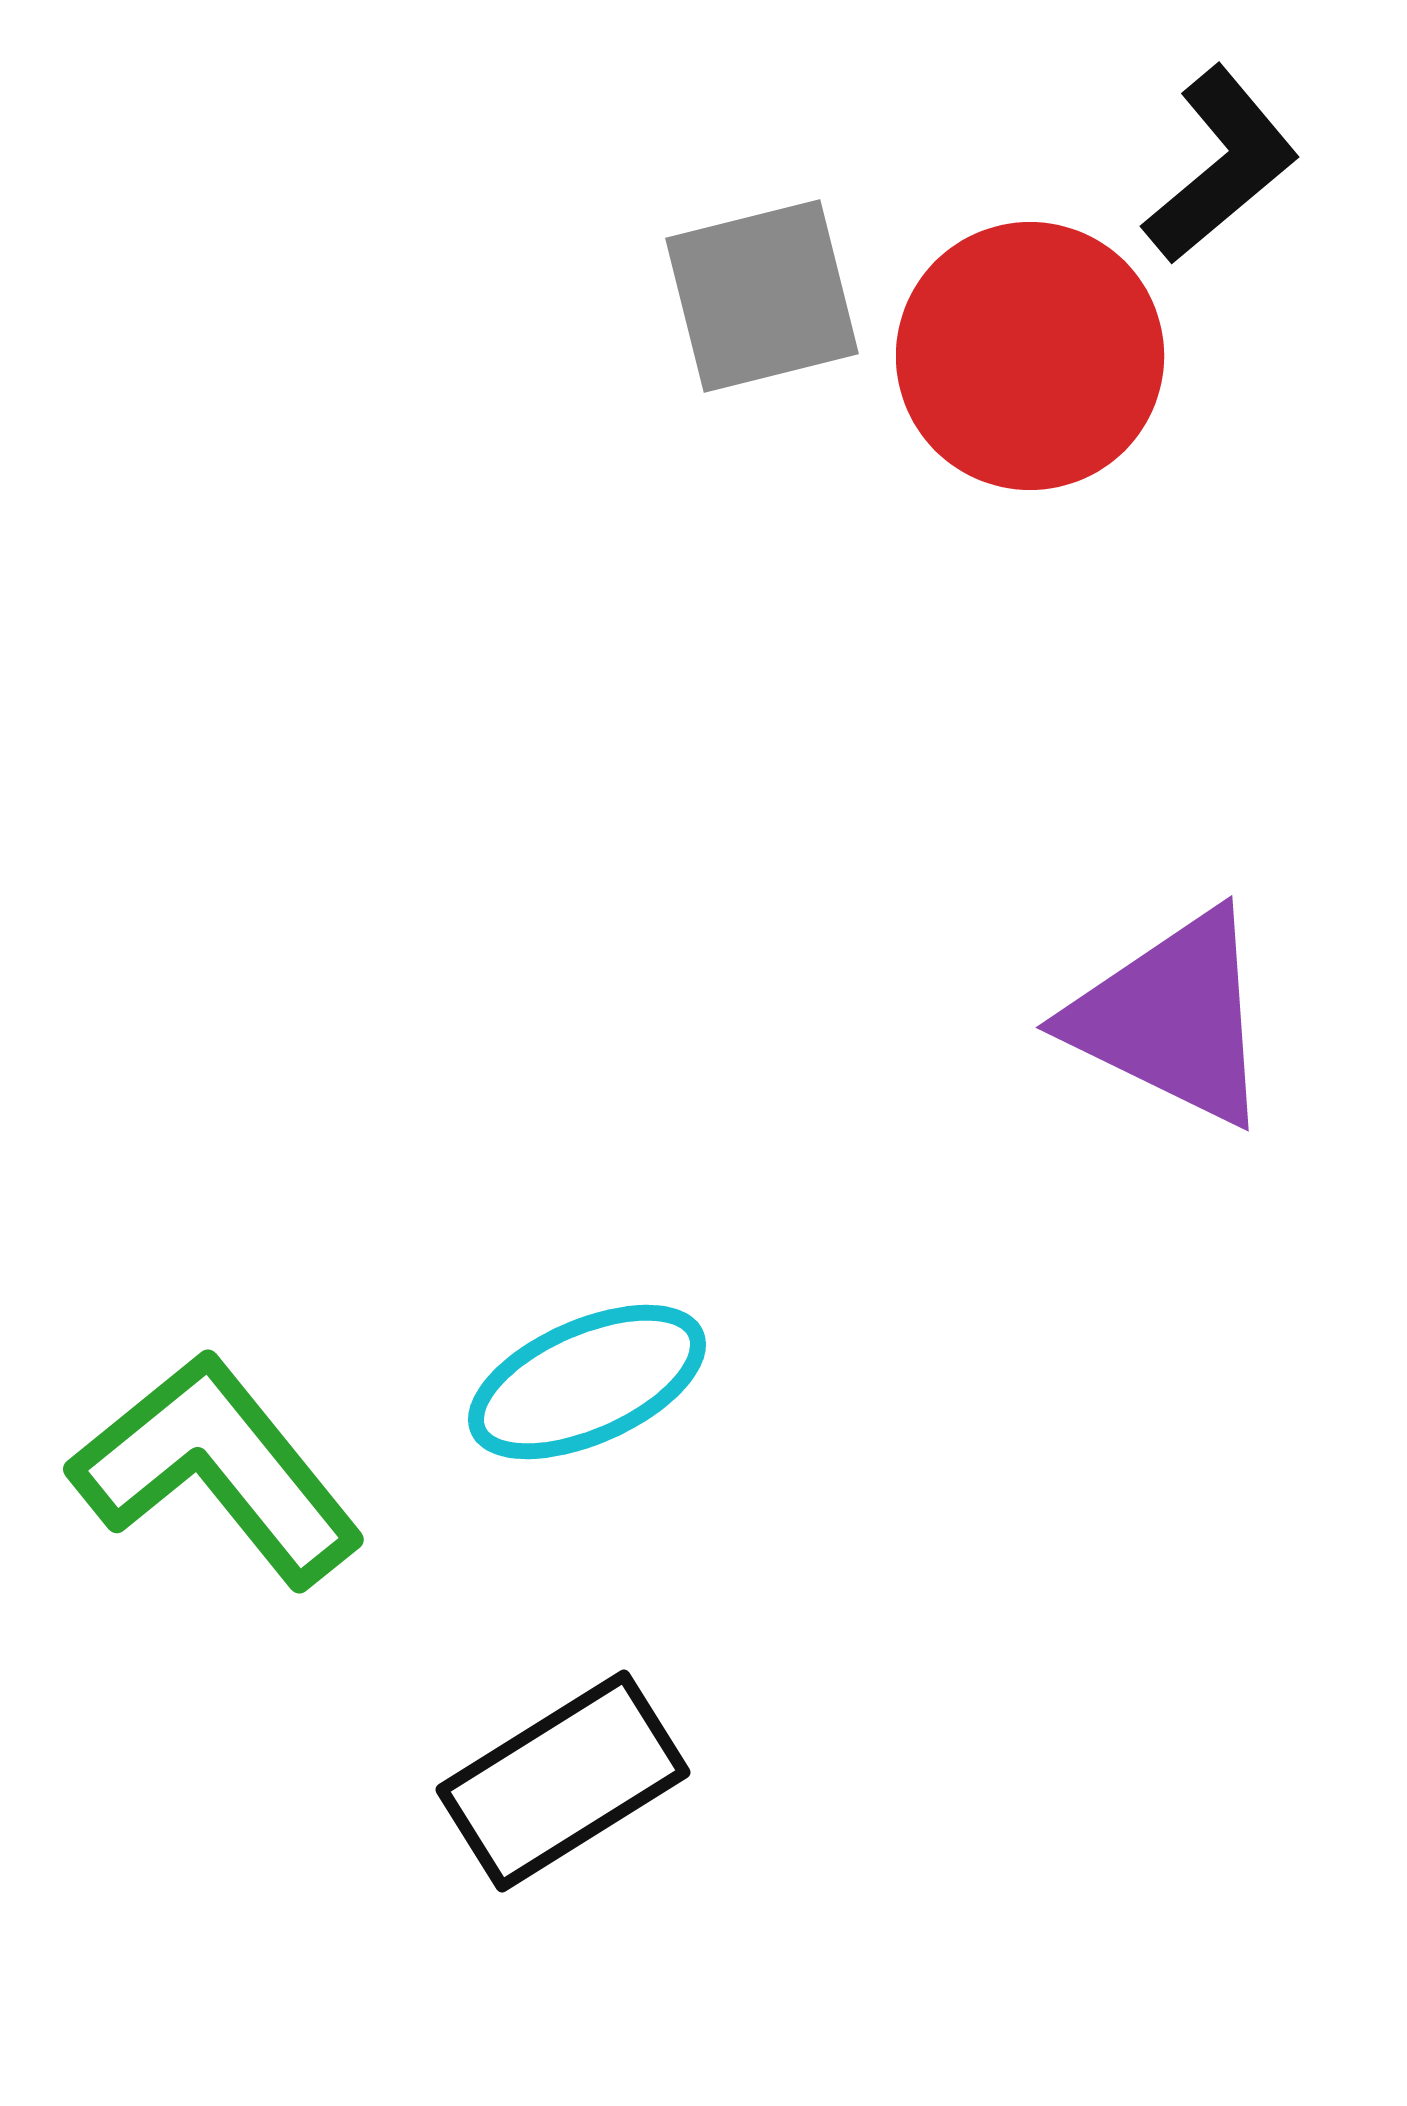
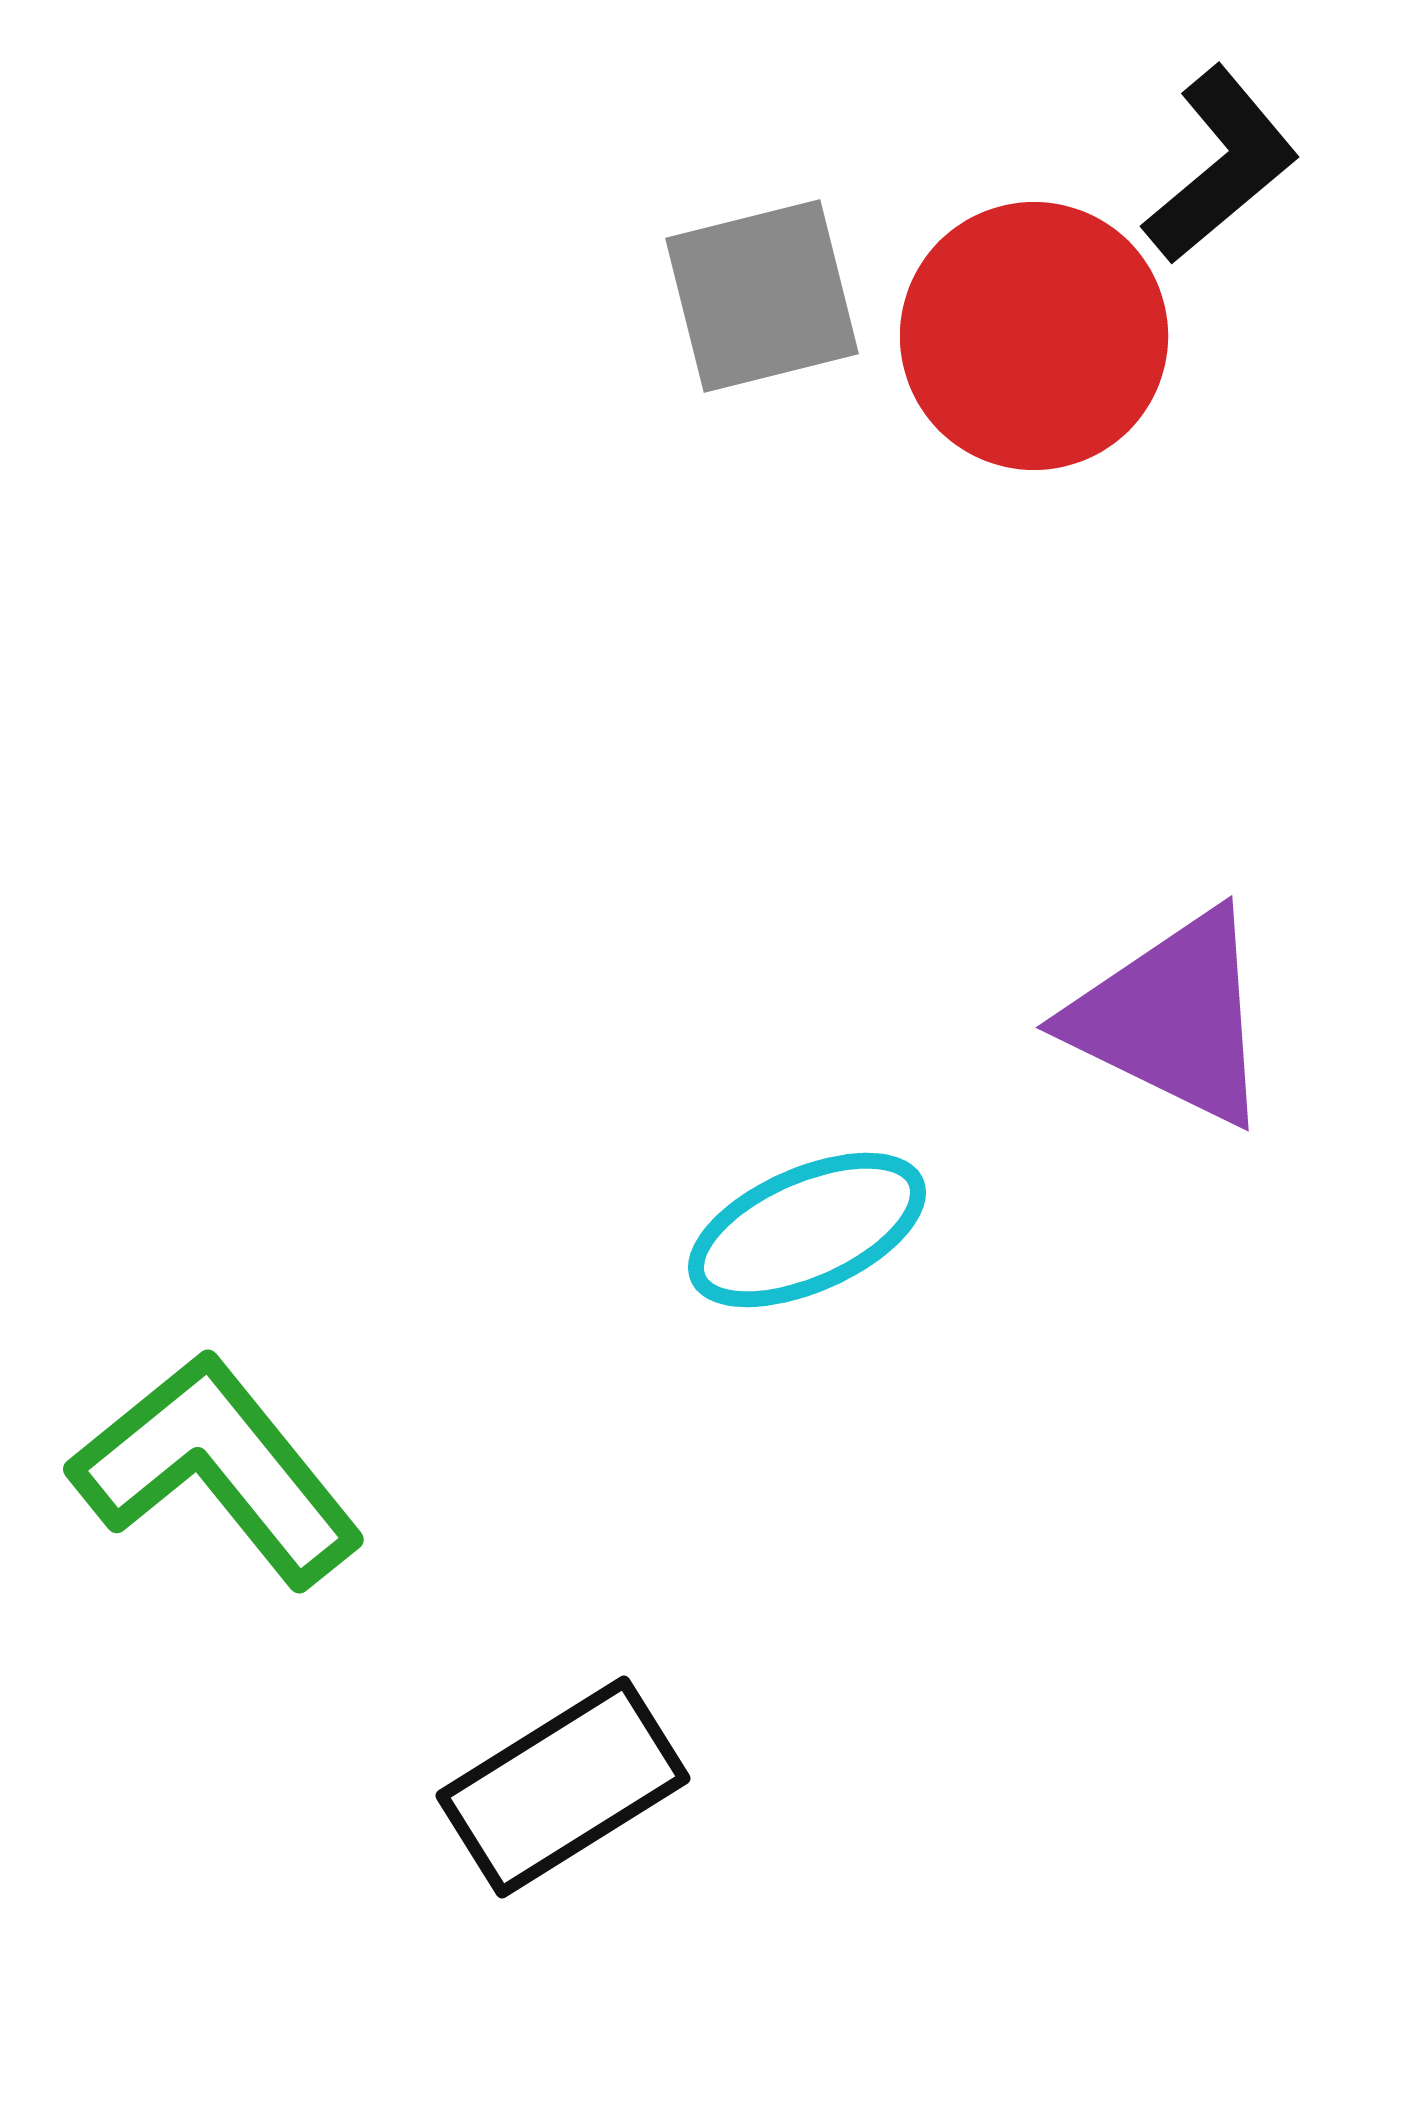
red circle: moved 4 px right, 20 px up
cyan ellipse: moved 220 px right, 152 px up
black rectangle: moved 6 px down
